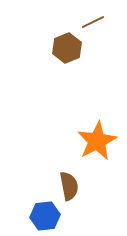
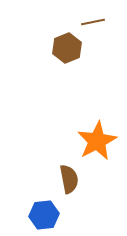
brown line: rotated 15 degrees clockwise
brown semicircle: moved 7 px up
blue hexagon: moved 1 px left, 1 px up
